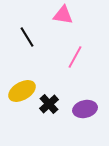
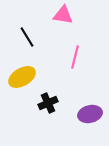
pink line: rotated 15 degrees counterclockwise
yellow ellipse: moved 14 px up
black cross: moved 1 px left, 1 px up; rotated 18 degrees clockwise
purple ellipse: moved 5 px right, 5 px down
